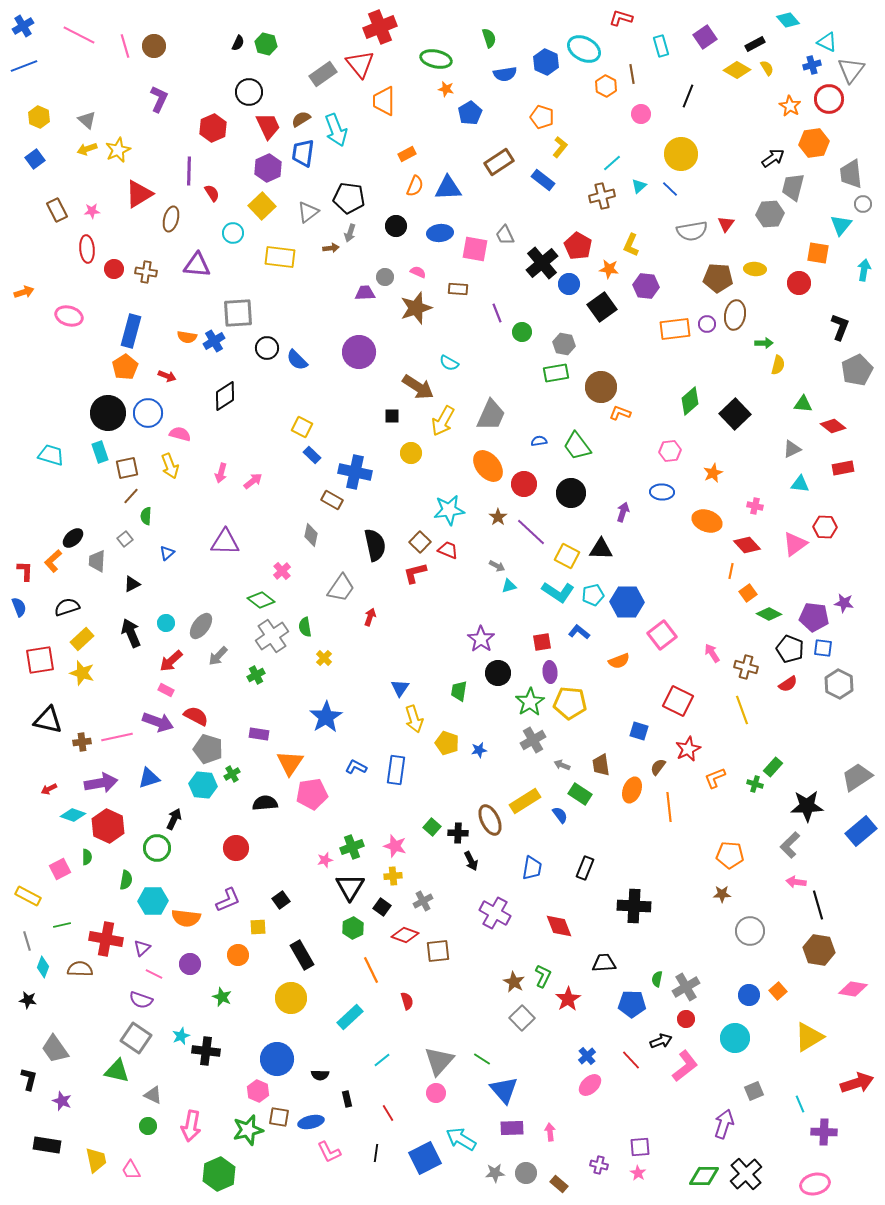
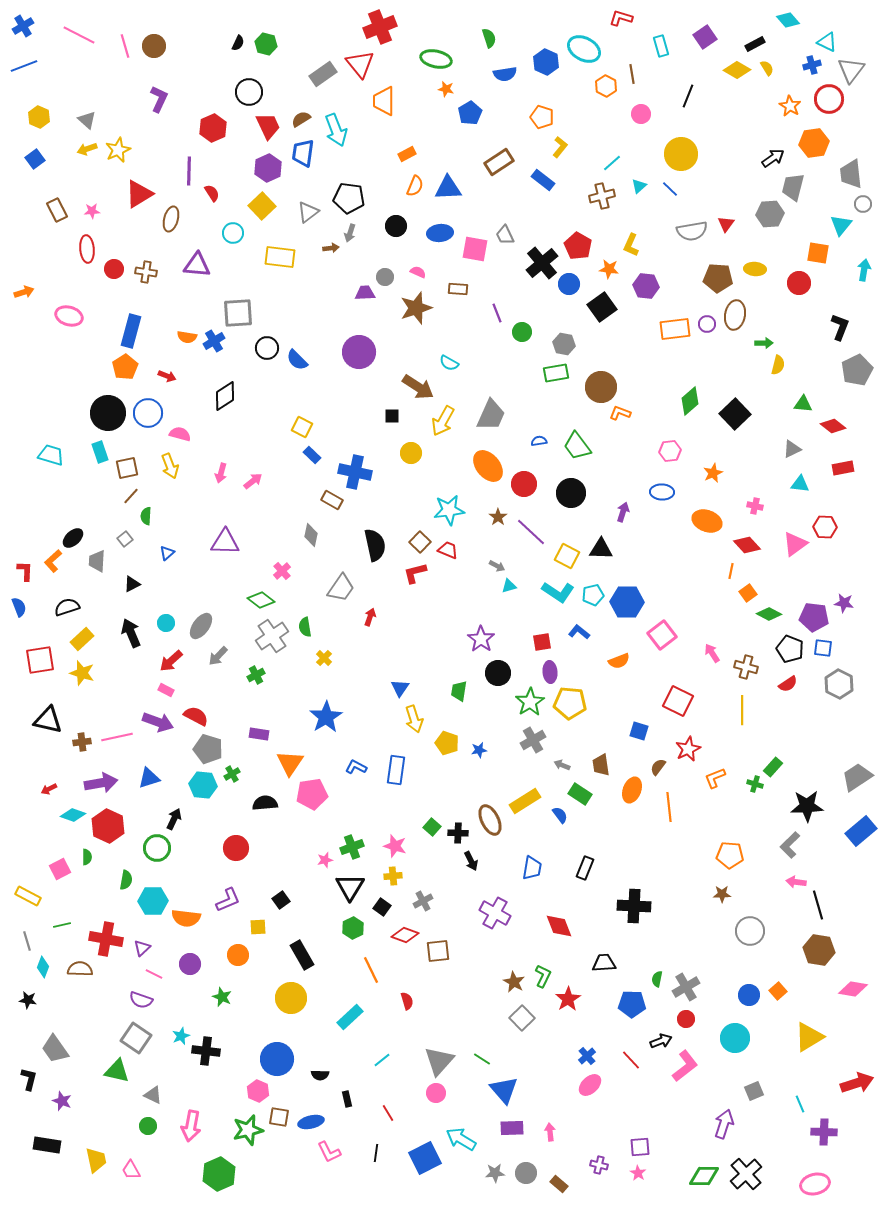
yellow line at (742, 710): rotated 20 degrees clockwise
